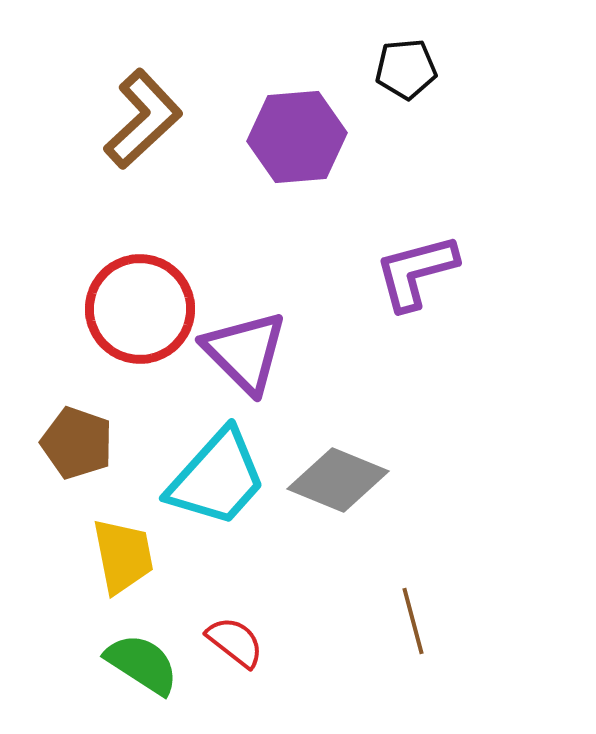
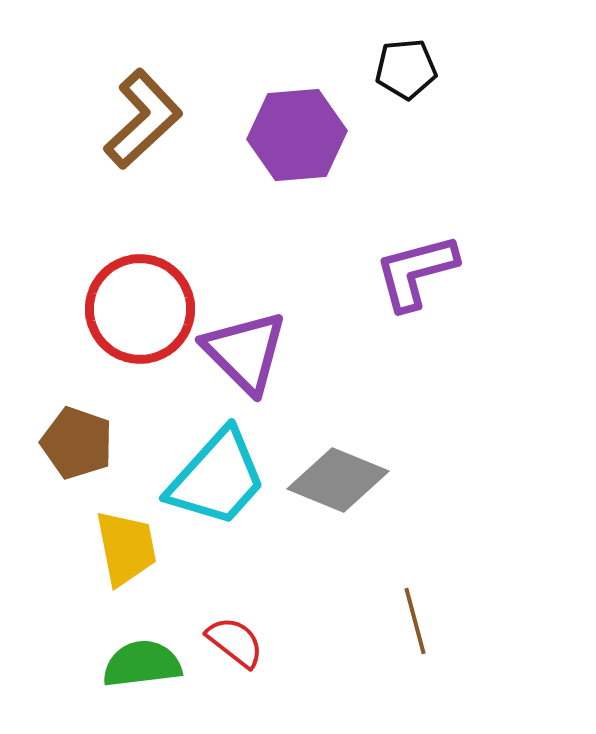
purple hexagon: moved 2 px up
yellow trapezoid: moved 3 px right, 8 px up
brown line: moved 2 px right
green semicircle: rotated 40 degrees counterclockwise
